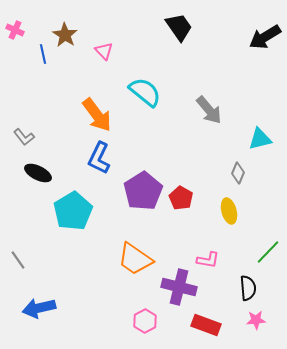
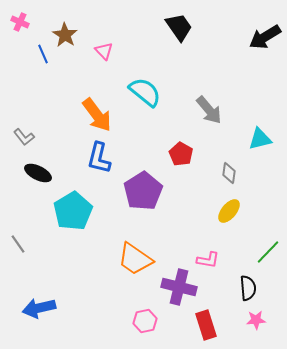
pink cross: moved 5 px right, 8 px up
blue line: rotated 12 degrees counterclockwise
blue L-shape: rotated 12 degrees counterclockwise
gray diamond: moved 9 px left; rotated 15 degrees counterclockwise
red pentagon: moved 44 px up
yellow ellipse: rotated 55 degrees clockwise
gray line: moved 16 px up
pink hexagon: rotated 15 degrees clockwise
red rectangle: rotated 52 degrees clockwise
